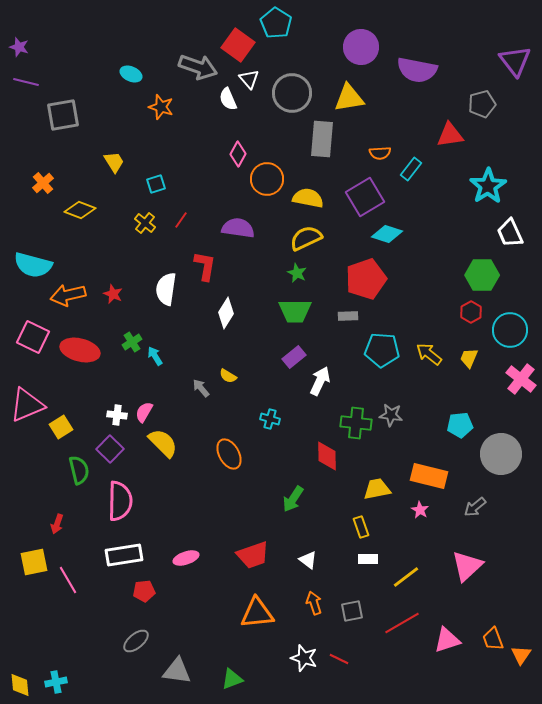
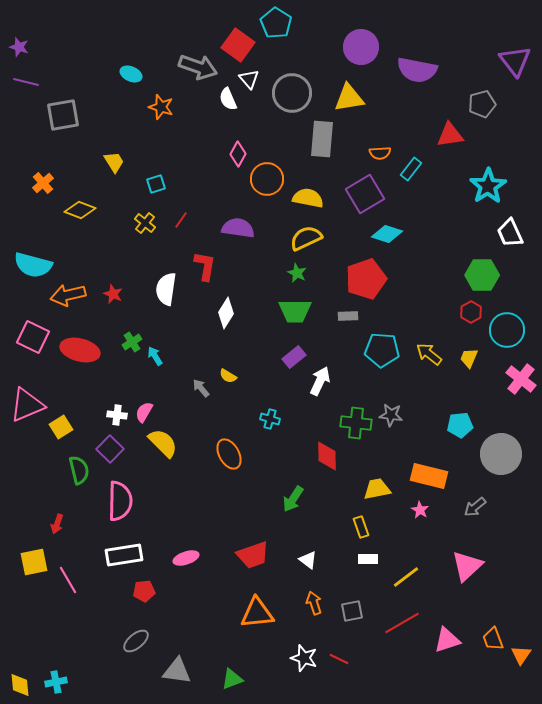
purple square at (365, 197): moved 3 px up
cyan circle at (510, 330): moved 3 px left
